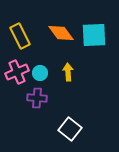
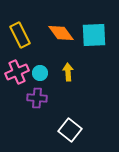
yellow rectangle: moved 1 px up
white square: moved 1 px down
